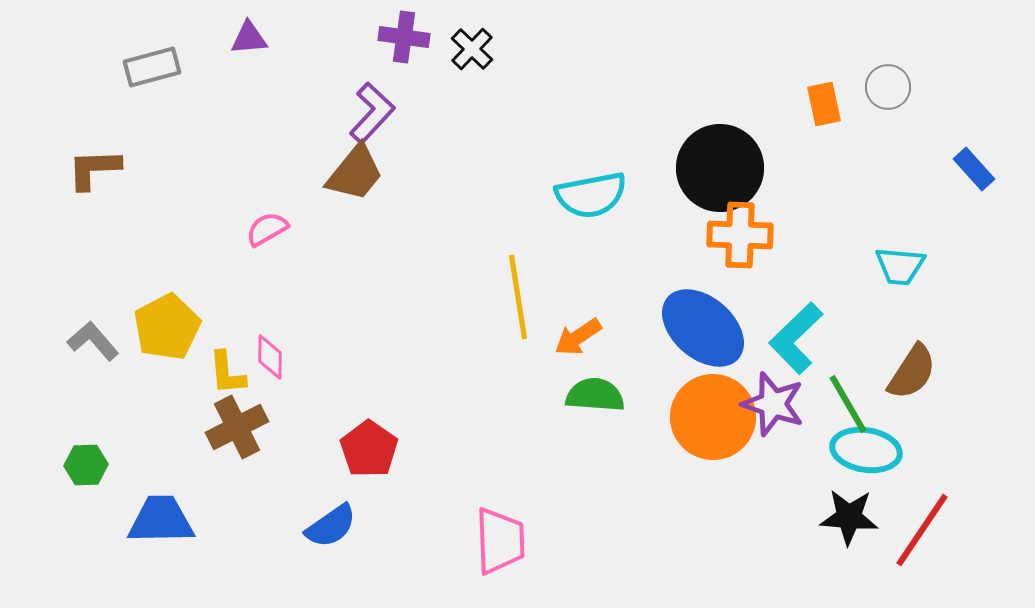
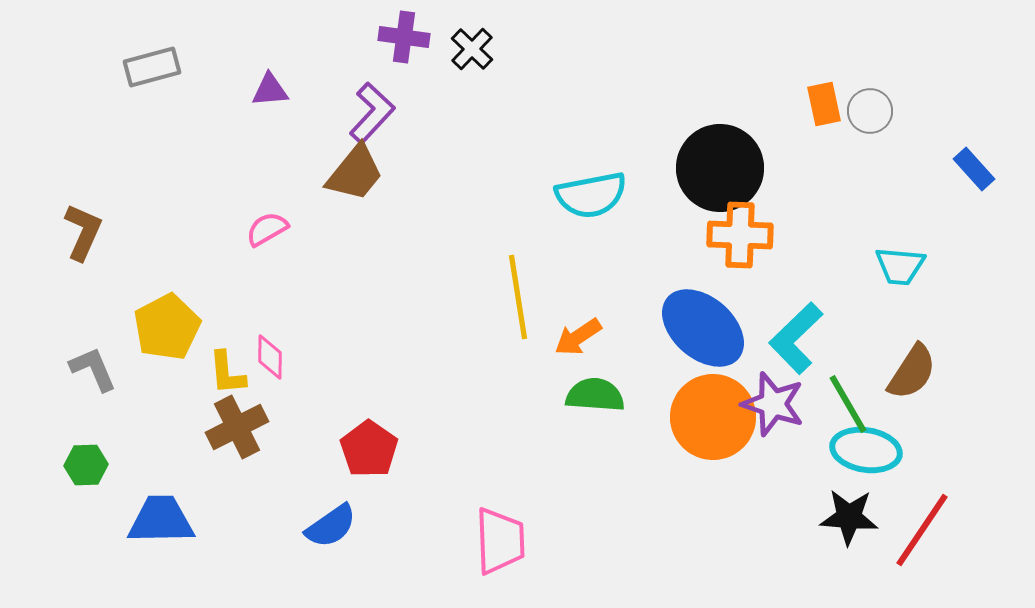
purple triangle: moved 21 px right, 52 px down
gray circle: moved 18 px left, 24 px down
brown L-shape: moved 11 px left, 63 px down; rotated 116 degrees clockwise
gray L-shape: moved 28 px down; rotated 18 degrees clockwise
